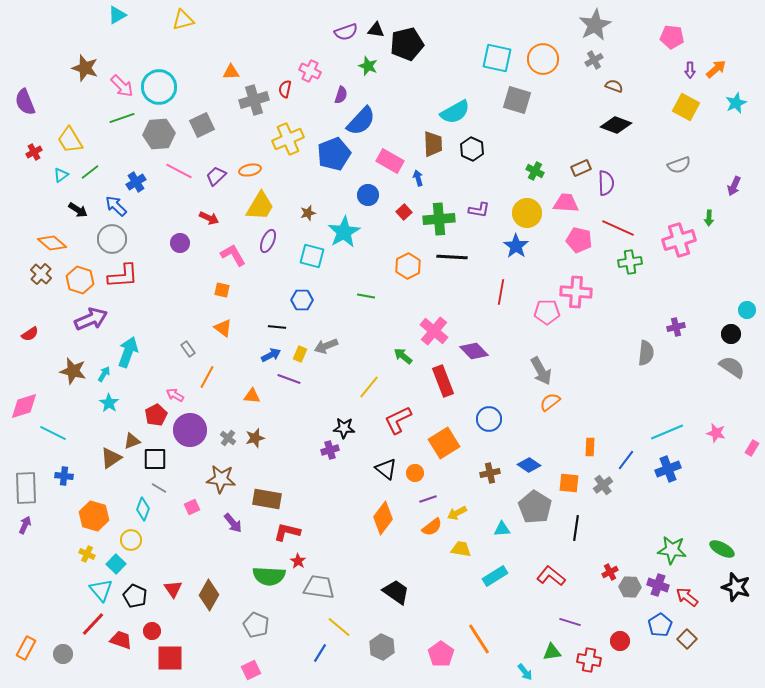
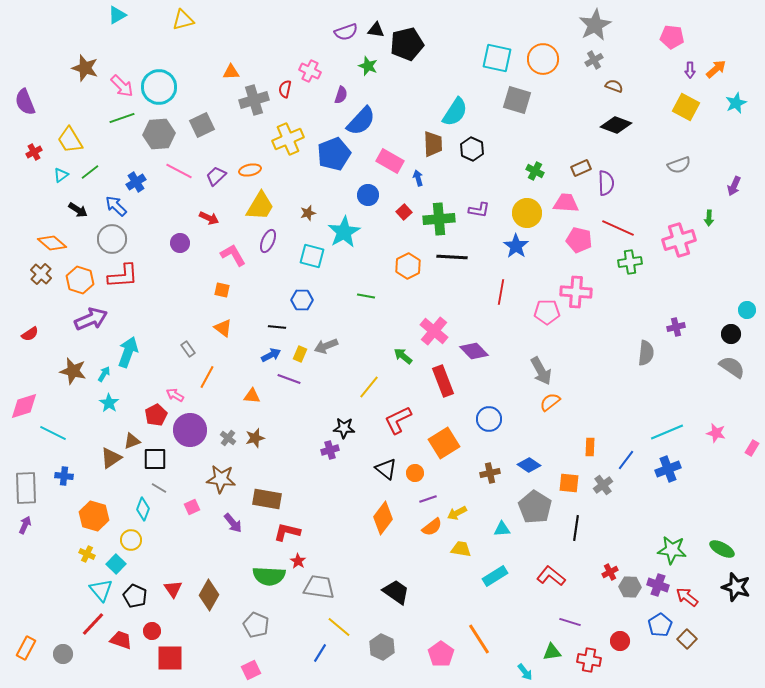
cyan semicircle at (455, 112): rotated 28 degrees counterclockwise
